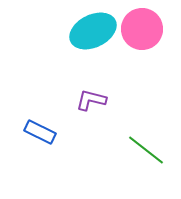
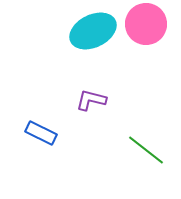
pink circle: moved 4 px right, 5 px up
blue rectangle: moved 1 px right, 1 px down
